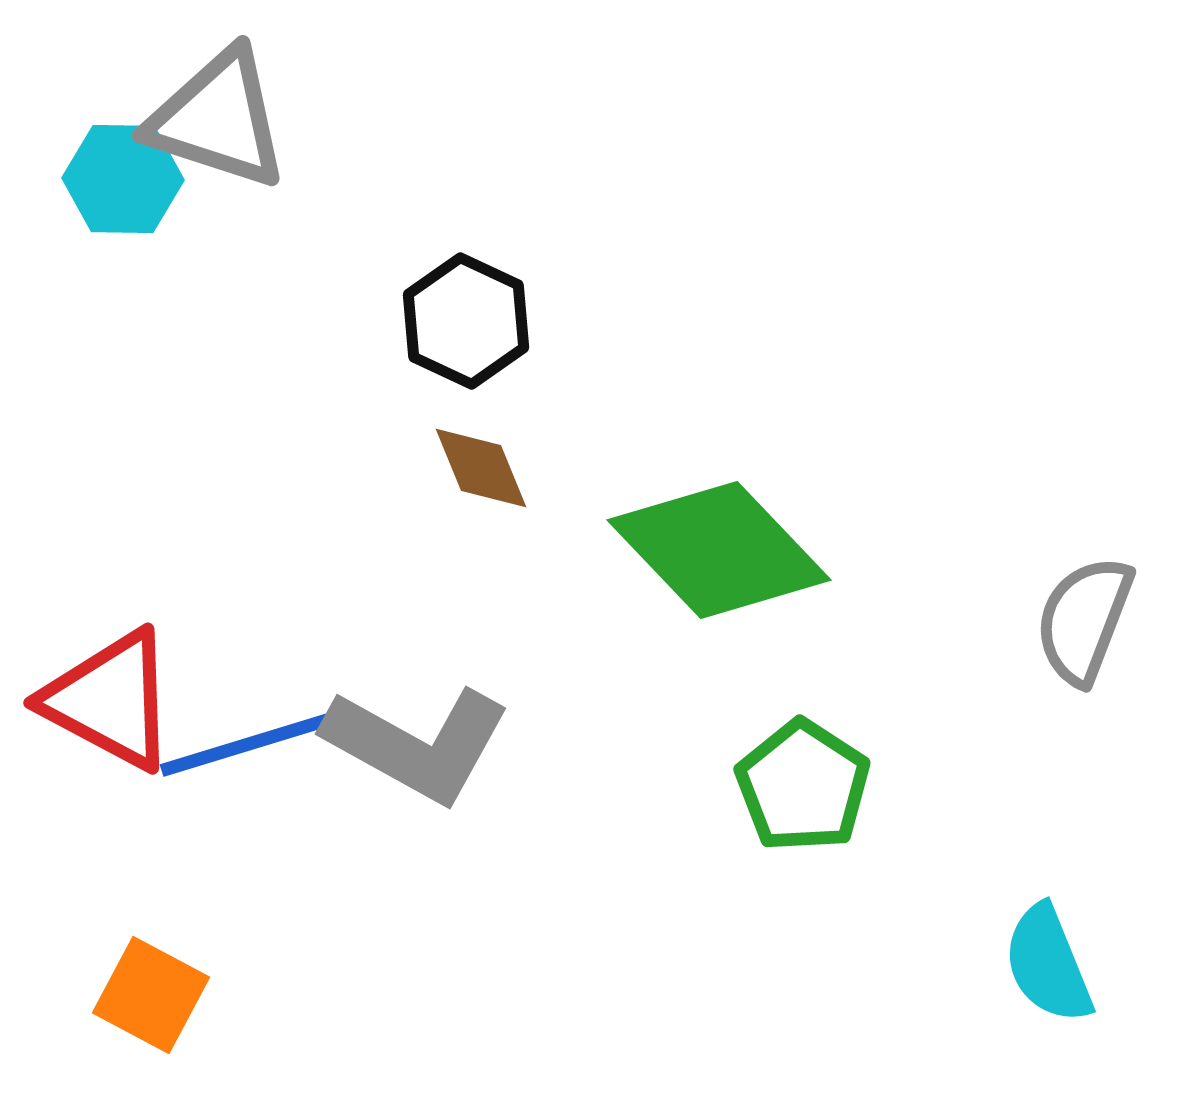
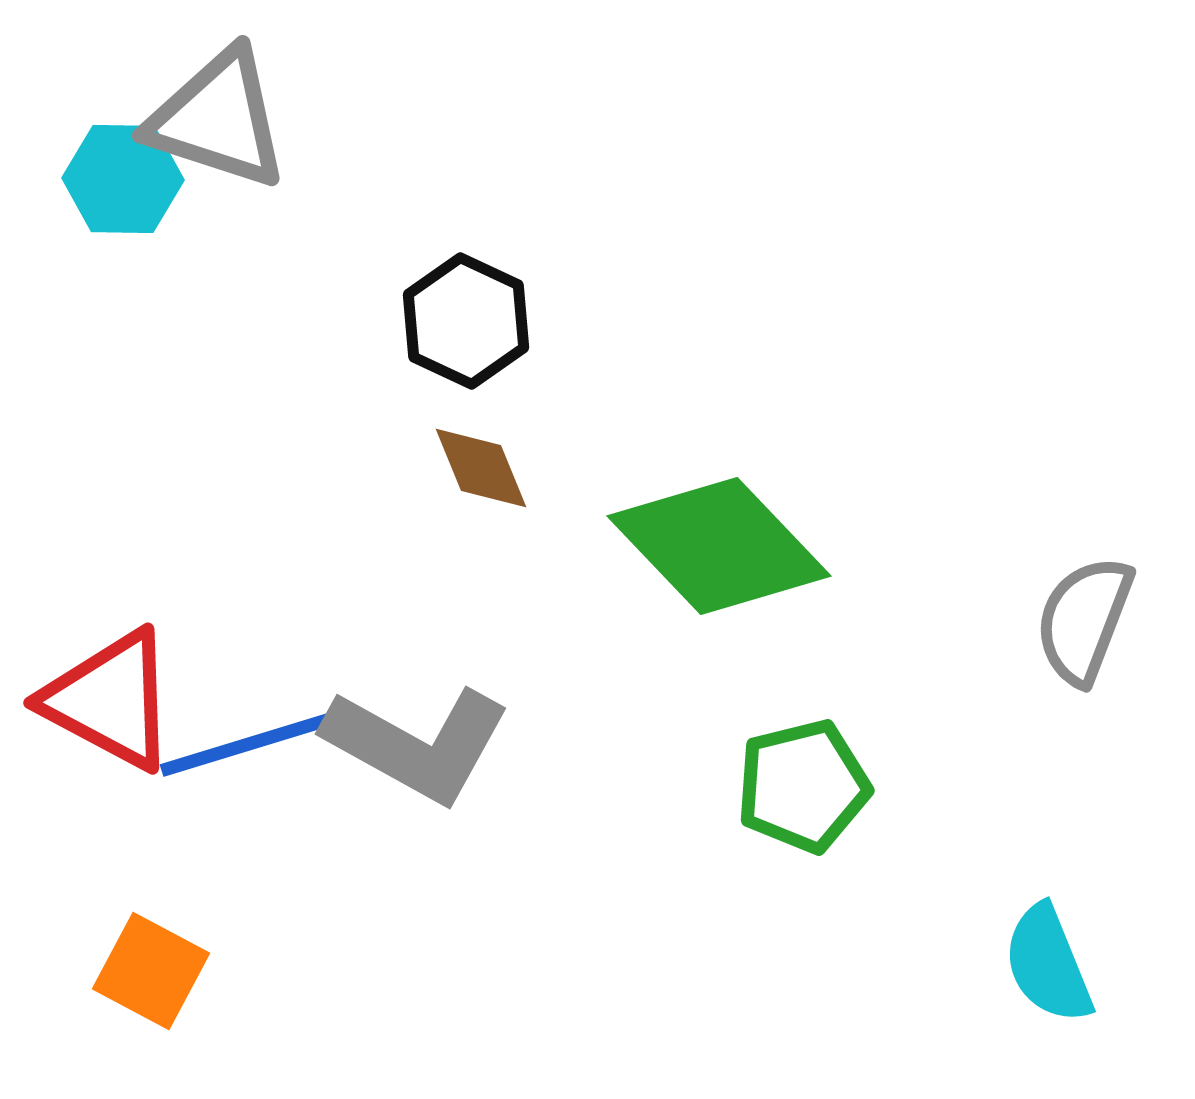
green diamond: moved 4 px up
green pentagon: rotated 25 degrees clockwise
orange square: moved 24 px up
